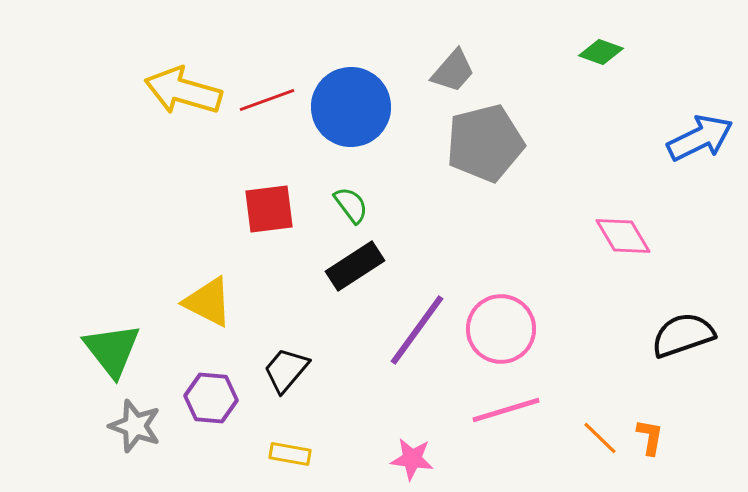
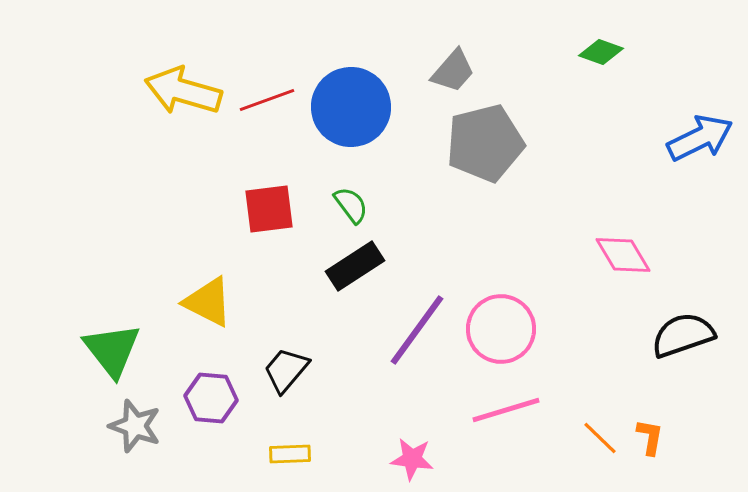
pink diamond: moved 19 px down
yellow rectangle: rotated 12 degrees counterclockwise
